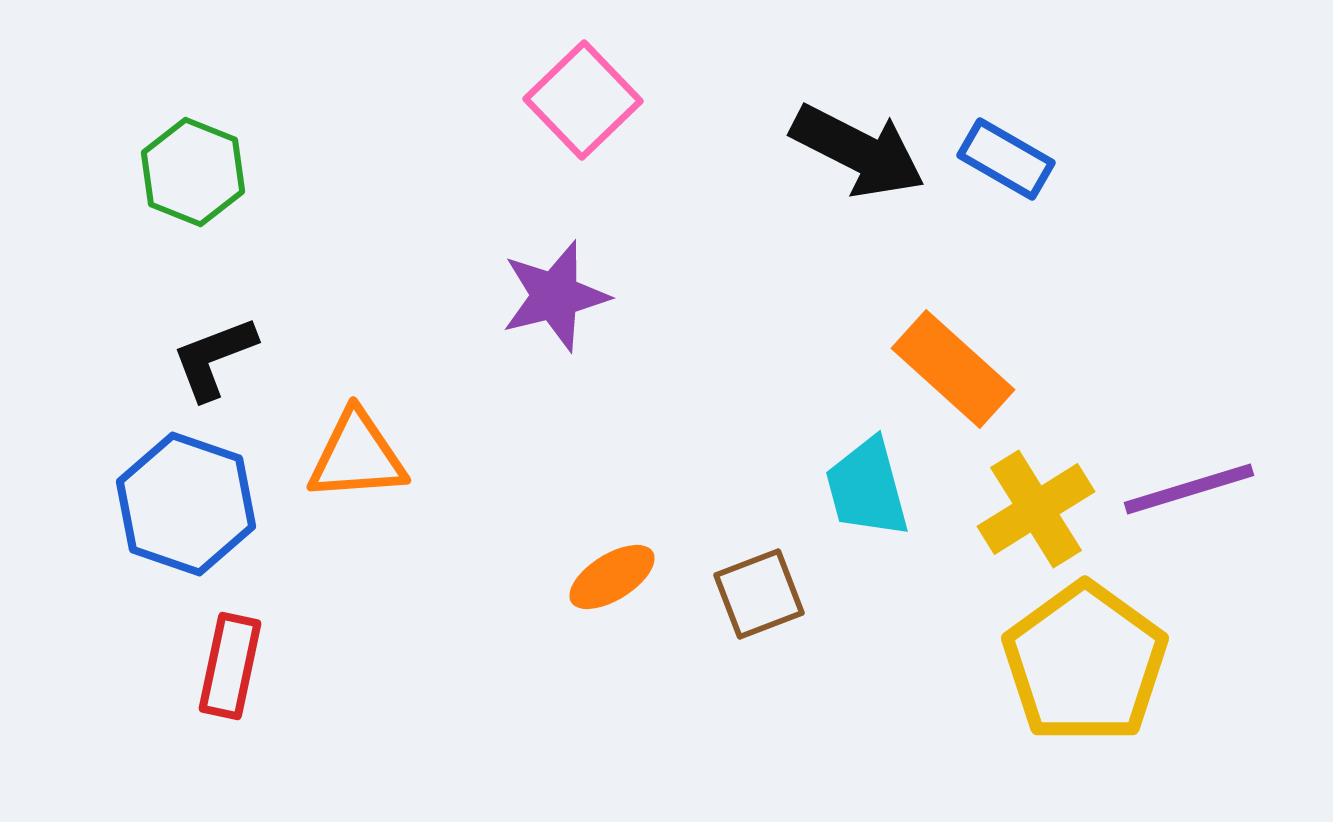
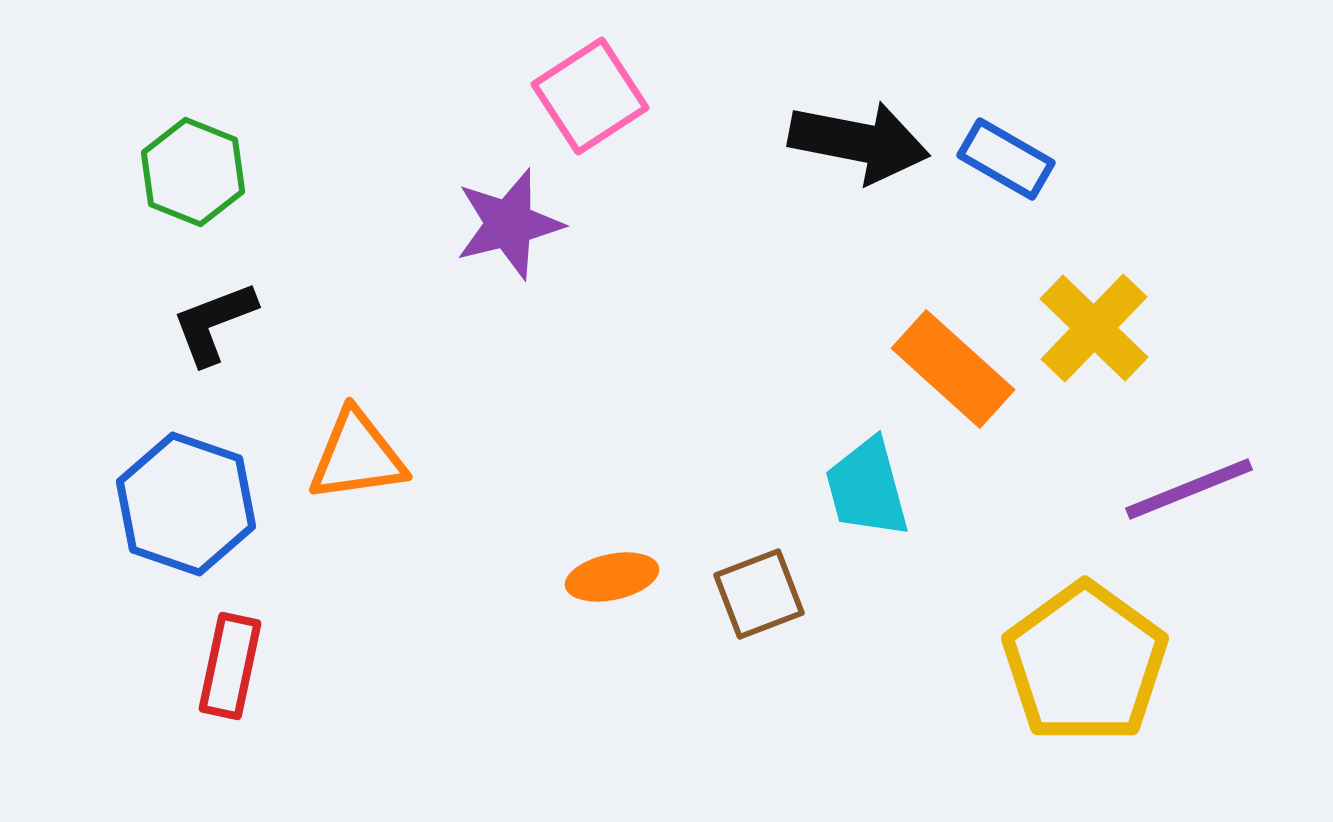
pink square: moved 7 px right, 4 px up; rotated 11 degrees clockwise
black arrow: moved 1 px right, 9 px up; rotated 16 degrees counterclockwise
purple star: moved 46 px left, 72 px up
black L-shape: moved 35 px up
orange triangle: rotated 4 degrees counterclockwise
purple line: rotated 5 degrees counterclockwise
yellow cross: moved 58 px right, 181 px up; rotated 14 degrees counterclockwise
orange ellipse: rotated 20 degrees clockwise
